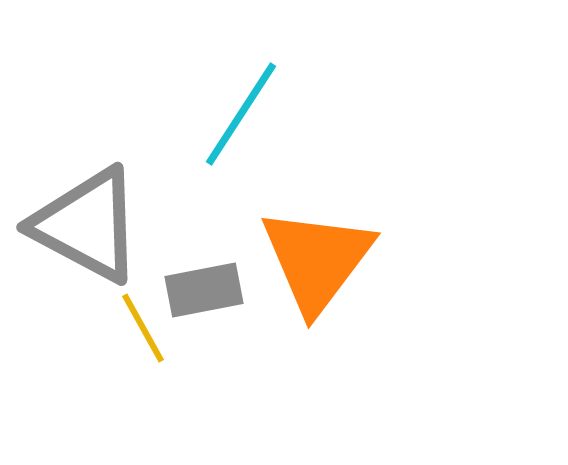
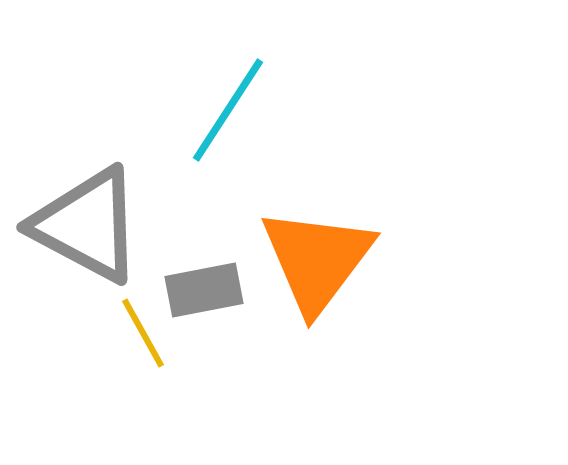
cyan line: moved 13 px left, 4 px up
yellow line: moved 5 px down
